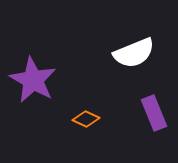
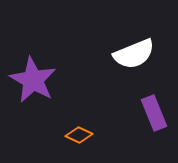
white semicircle: moved 1 px down
orange diamond: moved 7 px left, 16 px down
